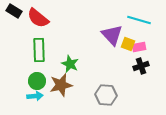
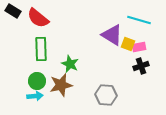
black rectangle: moved 1 px left
purple triangle: rotated 15 degrees counterclockwise
green rectangle: moved 2 px right, 1 px up
